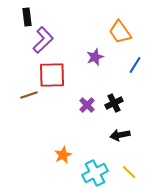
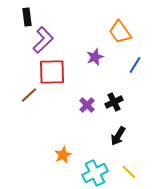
red square: moved 3 px up
brown line: rotated 24 degrees counterclockwise
black cross: moved 1 px up
black arrow: moved 2 px left, 1 px down; rotated 48 degrees counterclockwise
